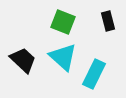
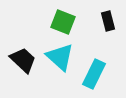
cyan triangle: moved 3 px left
